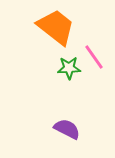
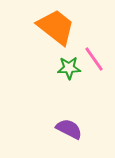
pink line: moved 2 px down
purple semicircle: moved 2 px right
